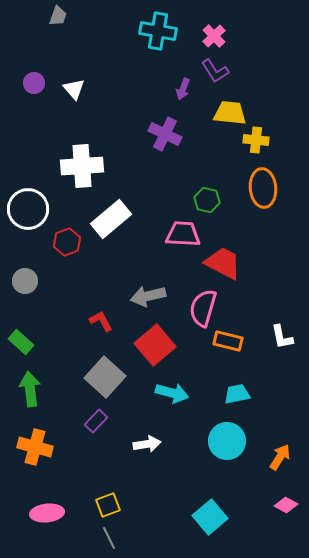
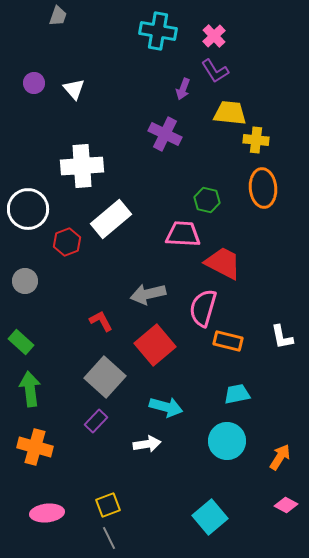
gray arrow: moved 2 px up
cyan arrow: moved 6 px left, 14 px down
